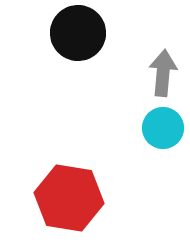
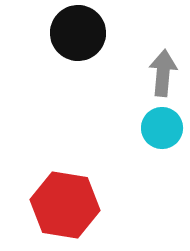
cyan circle: moved 1 px left
red hexagon: moved 4 px left, 7 px down
